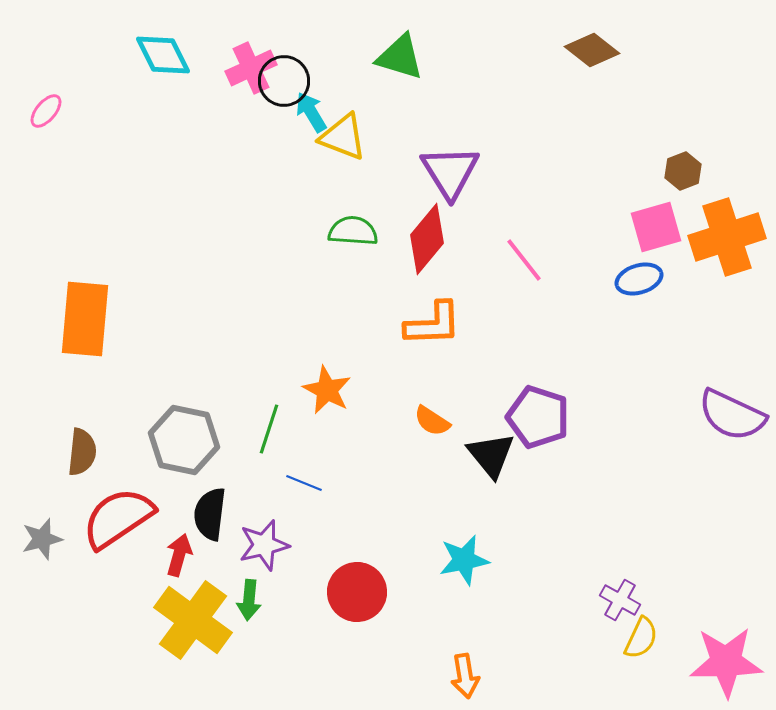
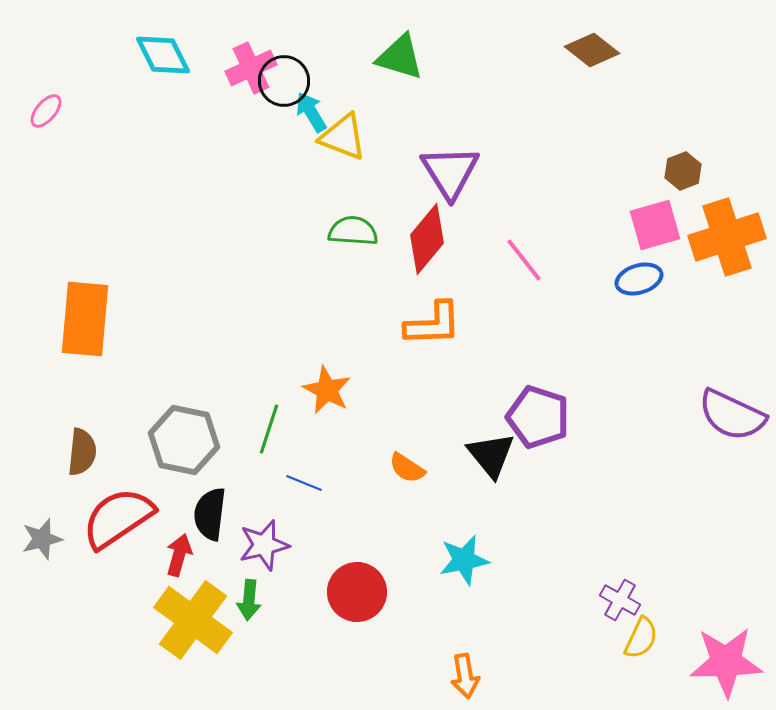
pink square: moved 1 px left, 2 px up
orange semicircle: moved 25 px left, 47 px down
